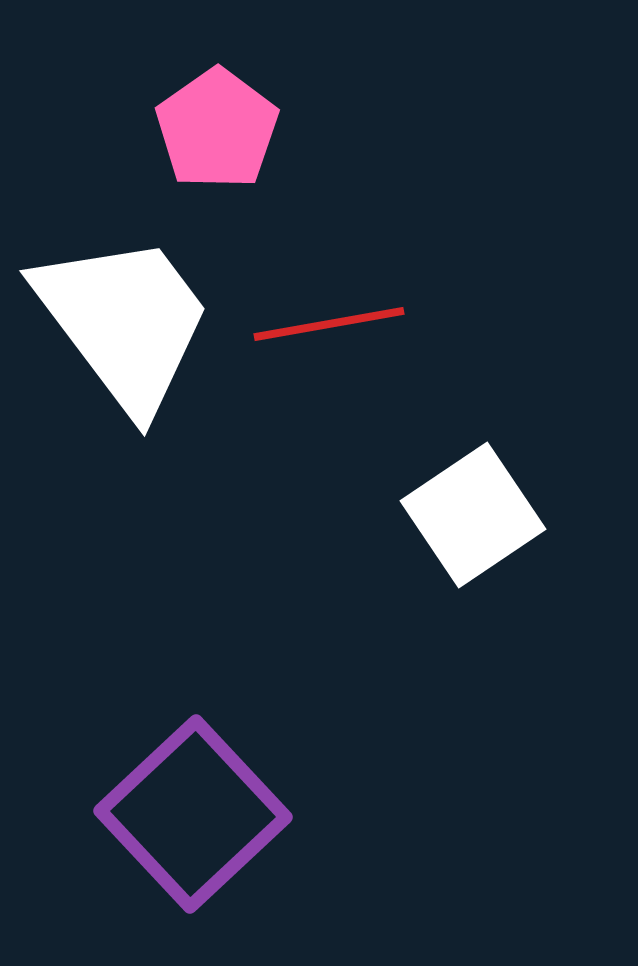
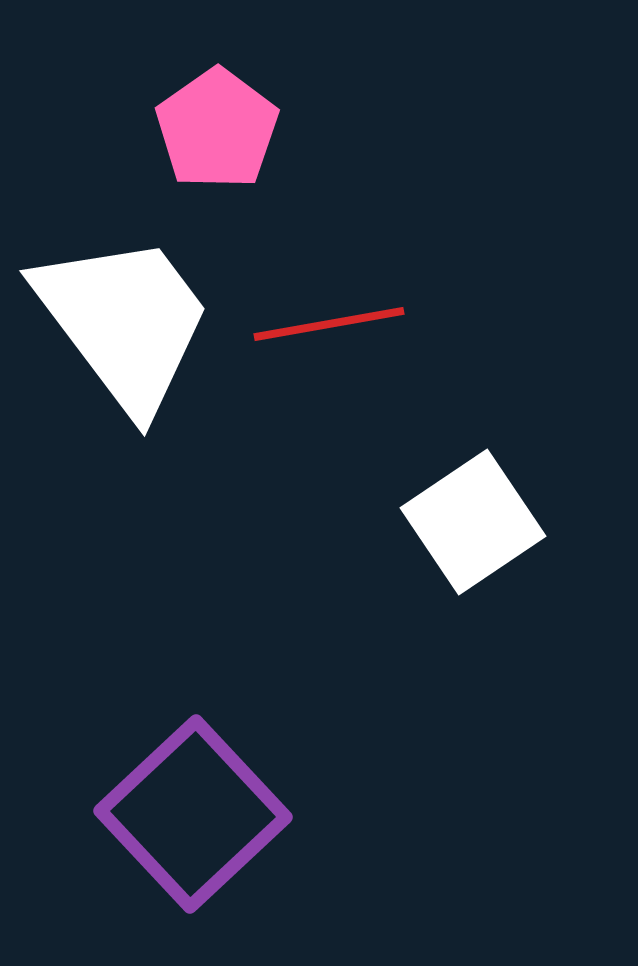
white square: moved 7 px down
